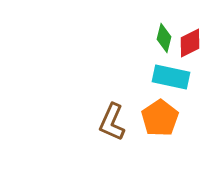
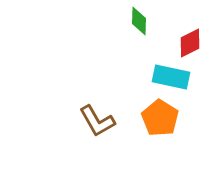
green diamond: moved 25 px left, 17 px up; rotated 12 degrees counterclockwise
orange pentagon: rotated 6 degrees counterclockwise
brown L-shape: moved 15 px left, 1 px up; rotated 54 degrees counterclockwise
